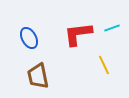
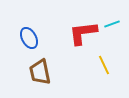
cyan line: moved 4 px up
red L-shape: moved 5 px right, 1 px up
brown trapezoid: moved 2 px right, 4 px up
